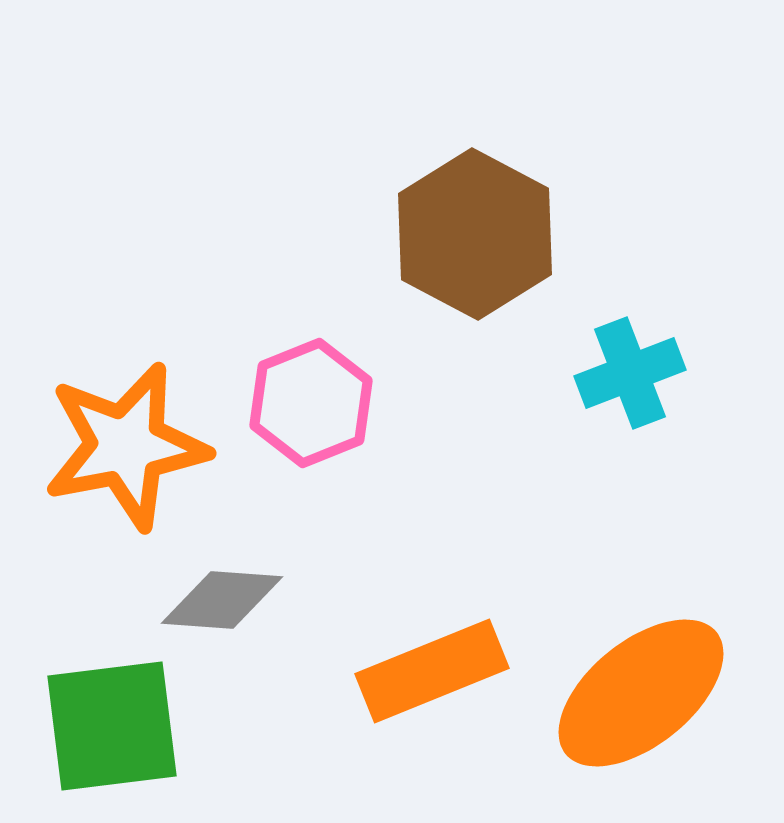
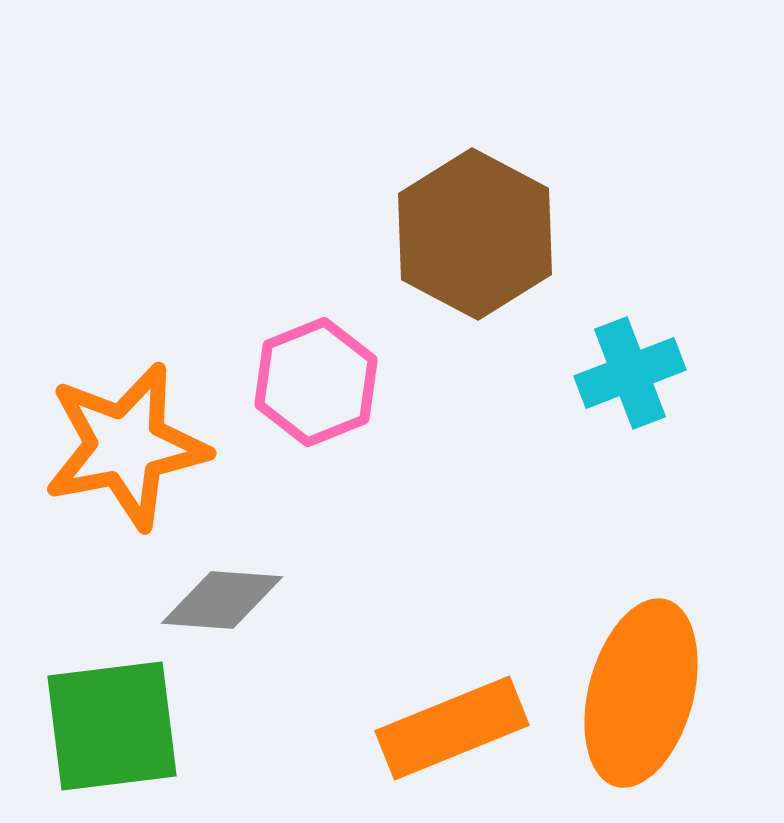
pink hexagon: moved 5 px right, 21 px up
orange rectangle: moved 20 px right, 57 px down
orange ellipse: rotated 36 degrees counterclockwise
